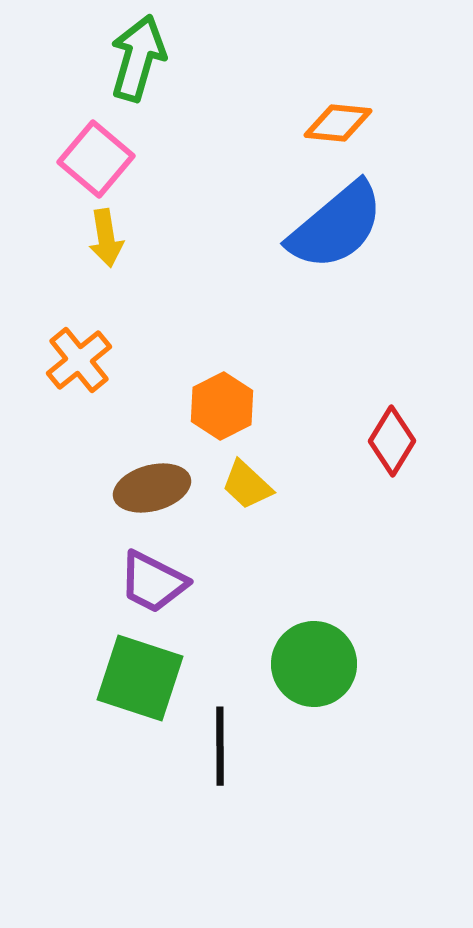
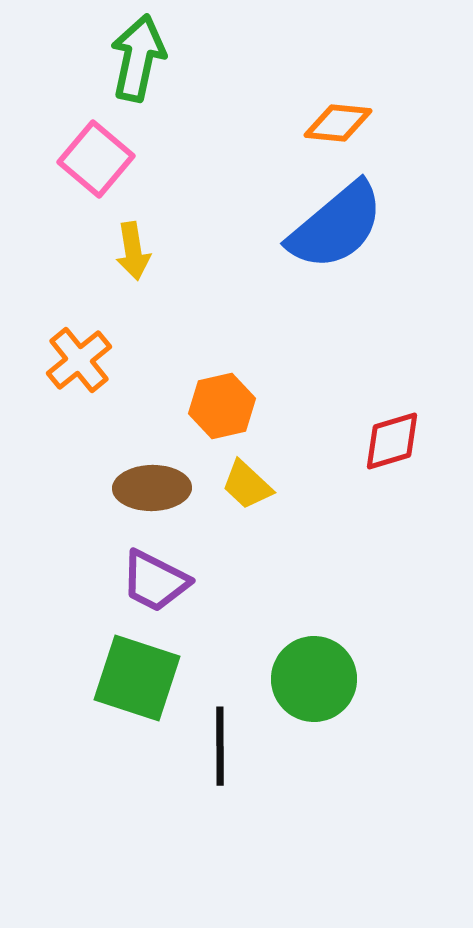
green arrow: rotated 4 degrees counterclockwise
yellow arrow: moved 27 px right, 13 px down
orange hexagon: rotated 14 degrees clockwise
red diamond: rotated 42 degrees clockwise
brown ellipse: rotated 14 degrees clockwise
purple trapezoid: moved 2 px right, 1 px up
green circle: moved 15 px down
green square: moved 3 px left
